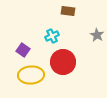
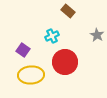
brown rectangle: rotated 32 degrees clockwise
red circle: moved 2 px right
